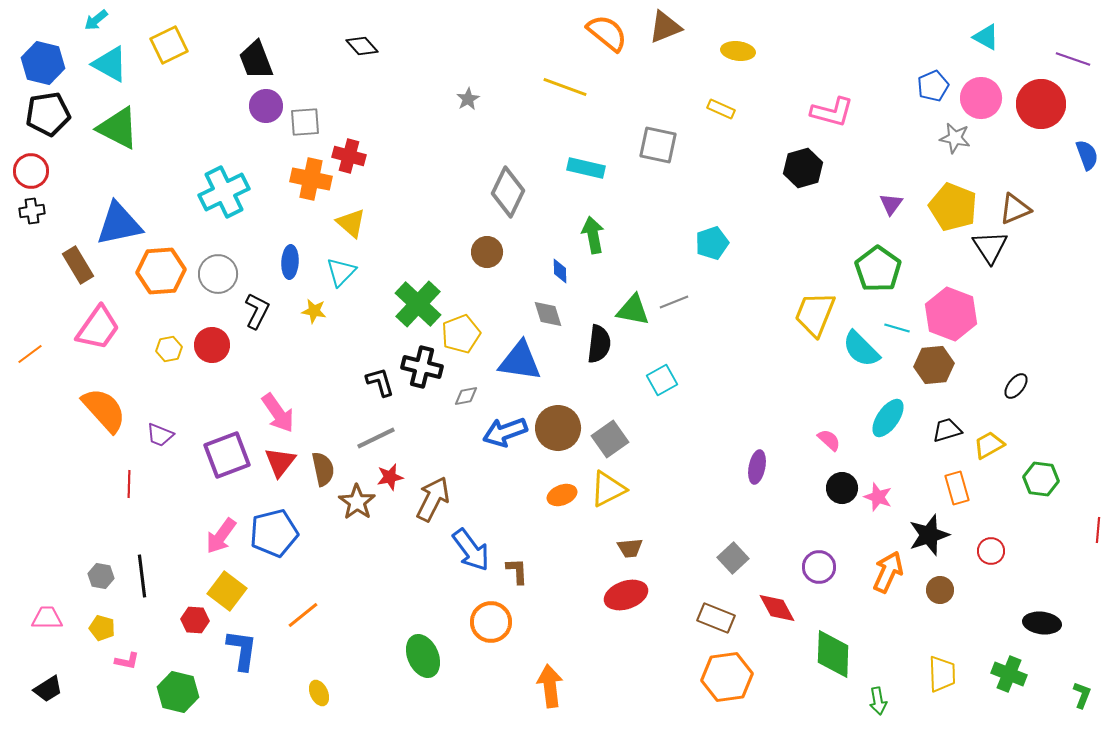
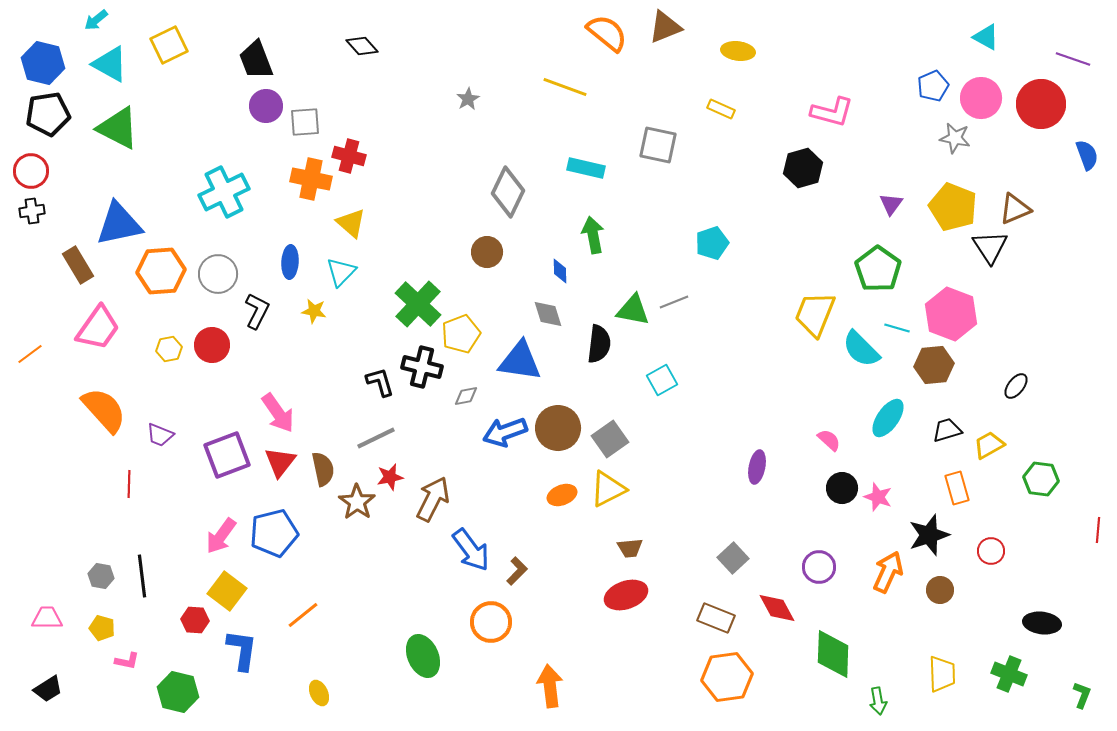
brown L-shape at (517, 571): rotated 48 degrees clockwise
